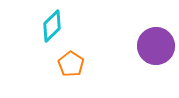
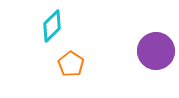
purple circle: moved 5 px down
